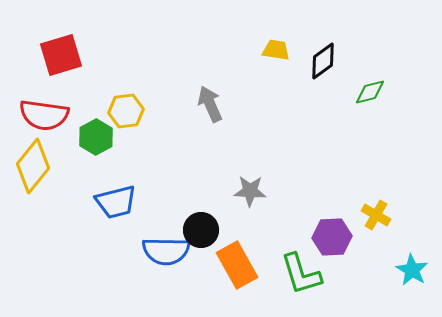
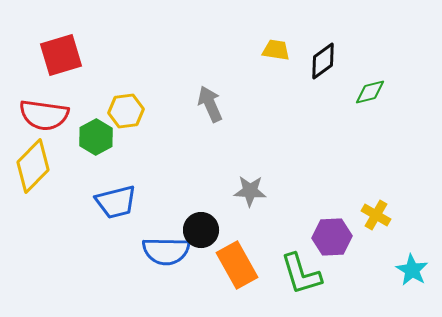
yellow diamond: rotated 6 degrees clockwise
